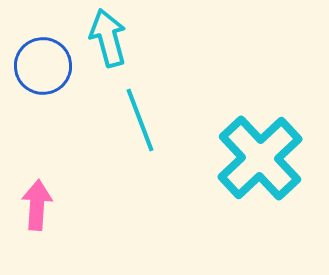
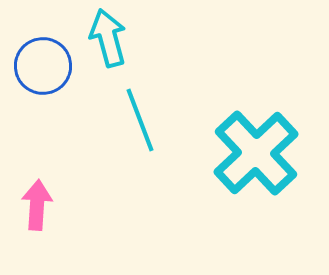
cyan cross: moved 4 px left, 5 px up
